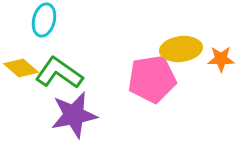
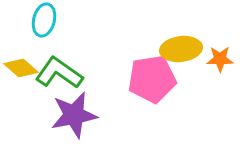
orange star: moved 1 px left
